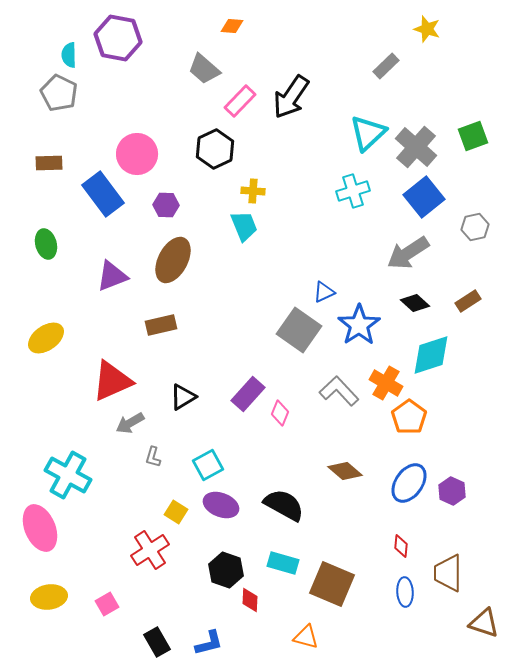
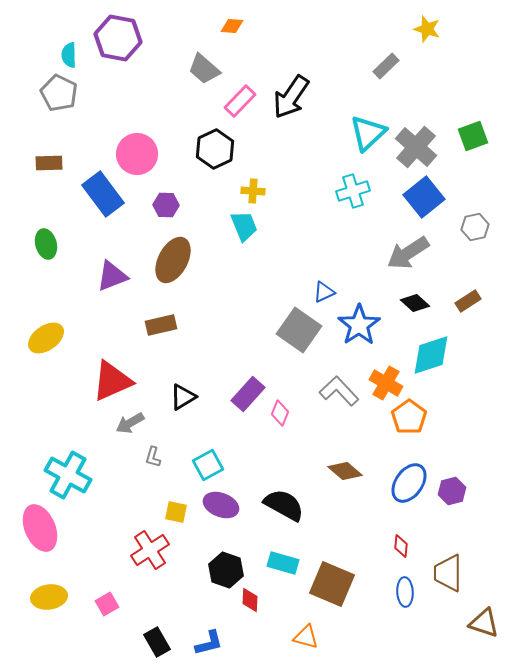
purple hexagon at (452, 491): rotated 20 degrees clockwise
yellow square at (176, 512): rotated 20 degrees counterclockwise
